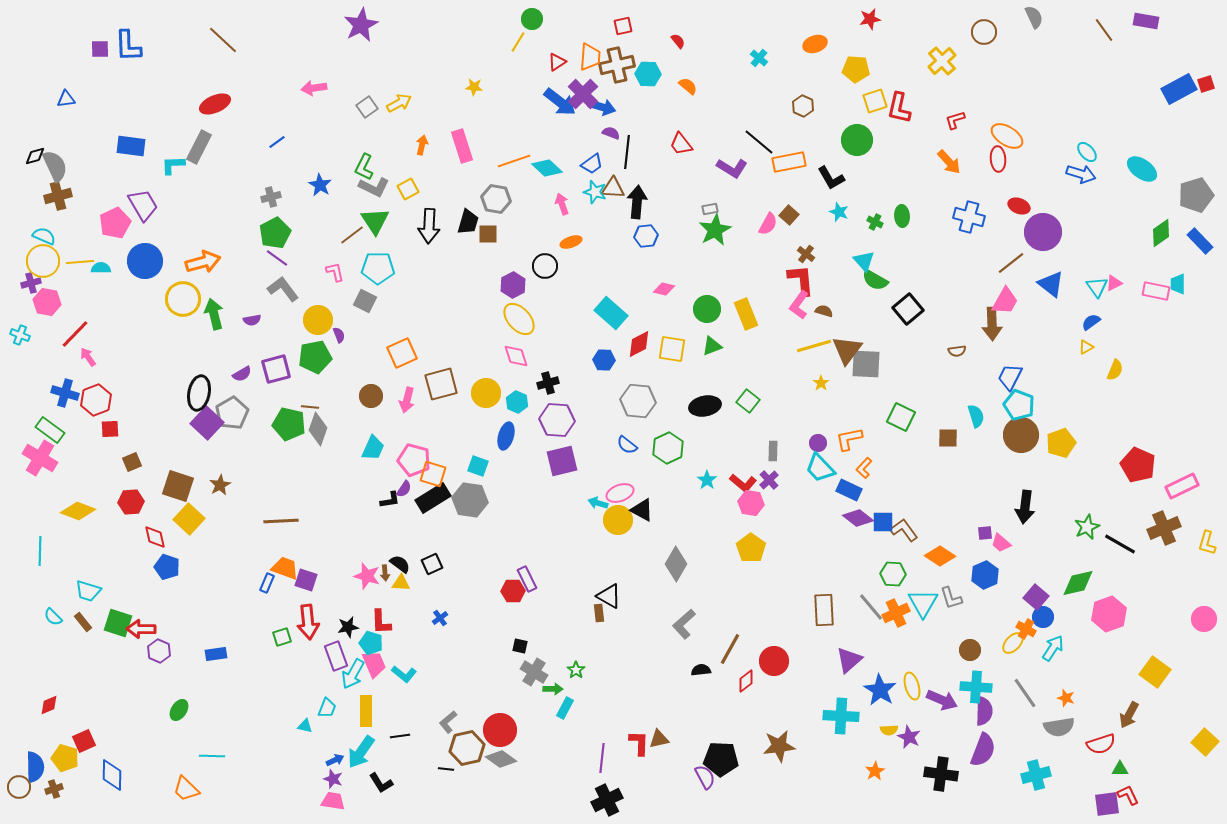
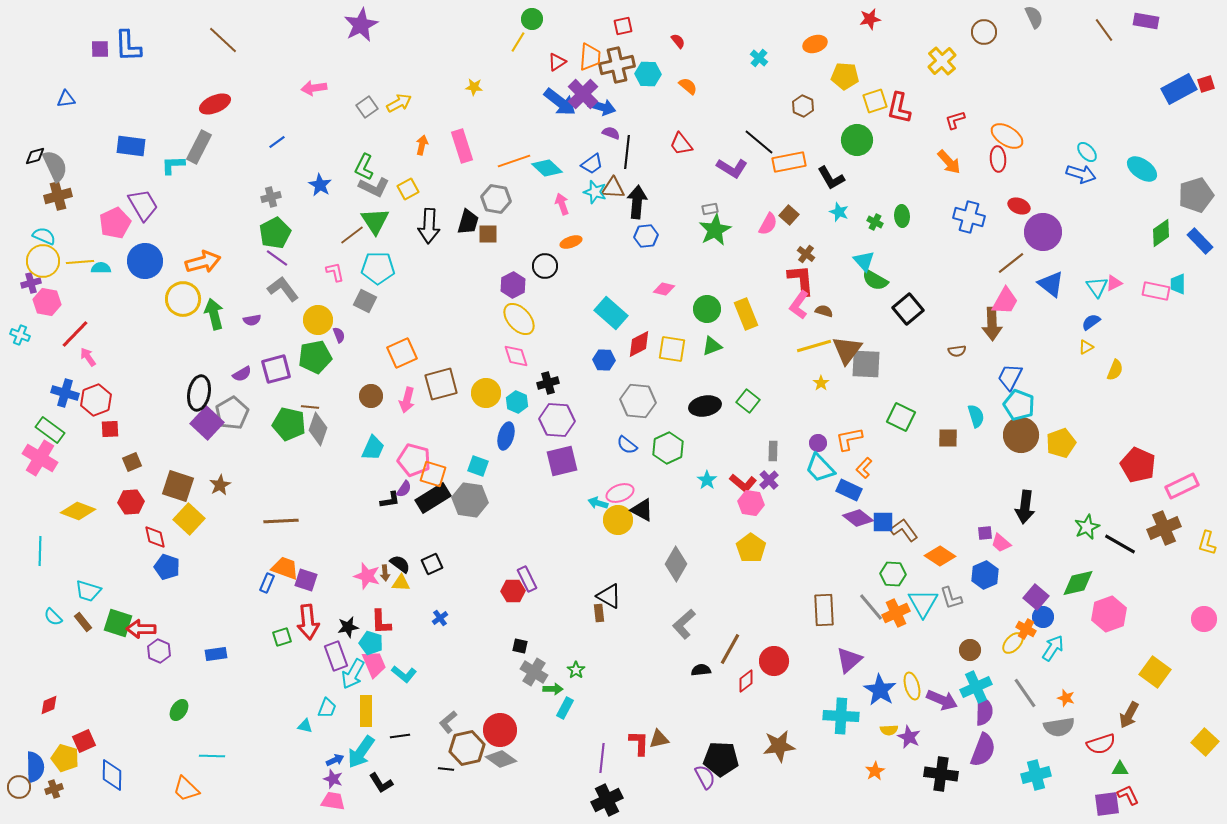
yellow pentagon at (856, 69): moved 11 px left, 7 px down
cyan cross at (976, 687): rotated 28 degrees counterclockwise
